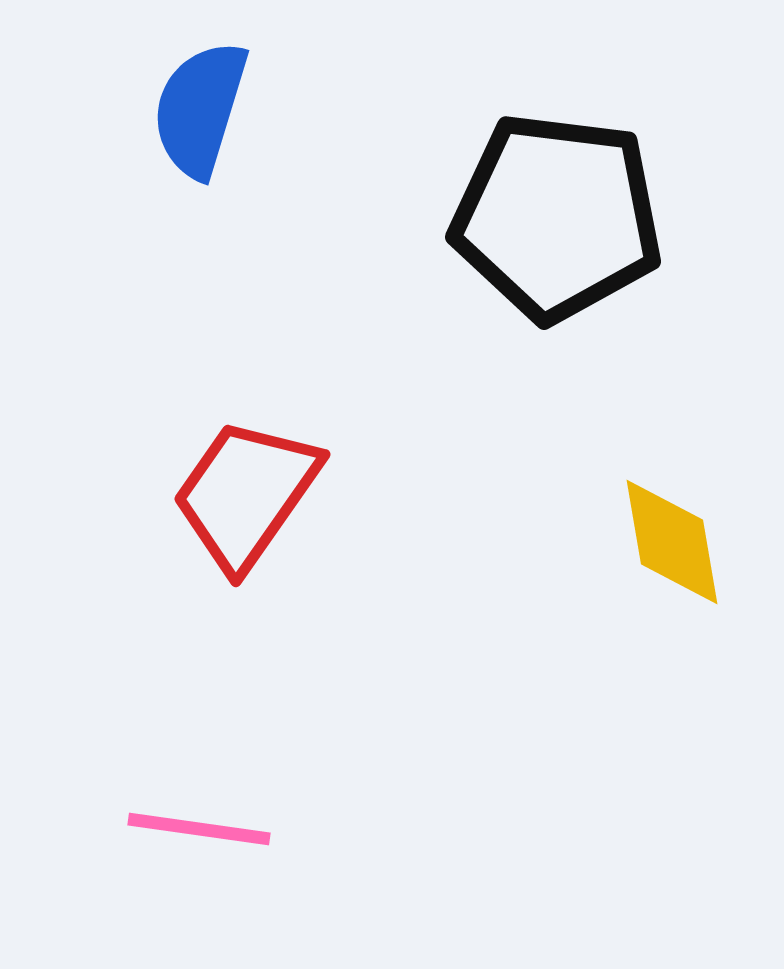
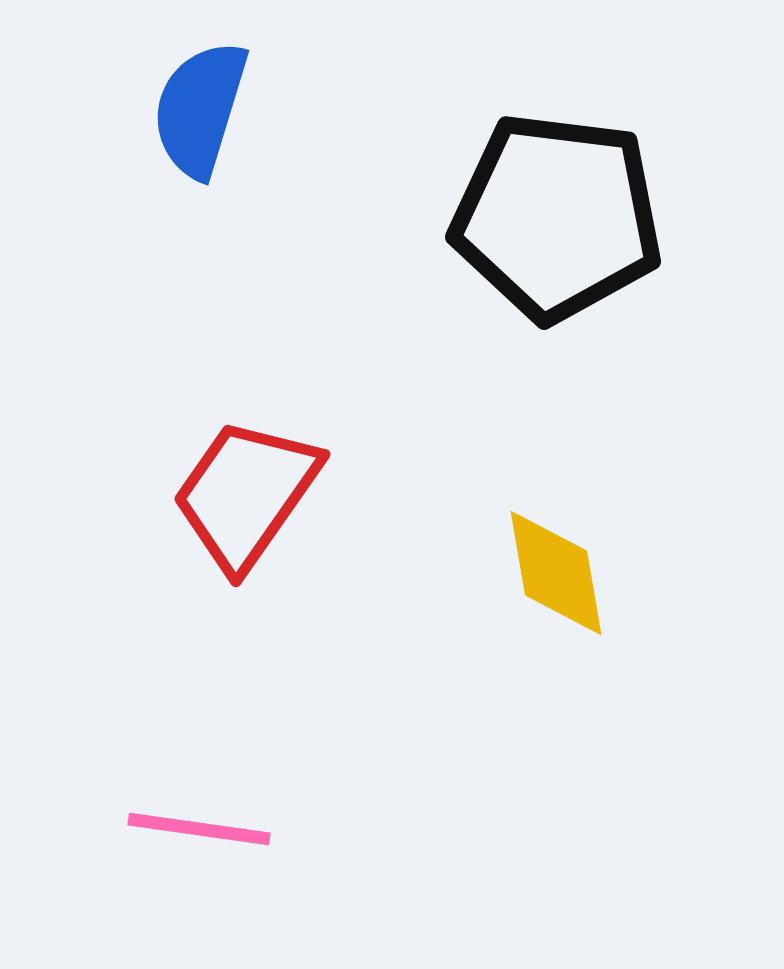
yellow diamond: moved 116 px left, 31 px down
